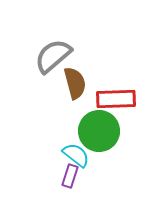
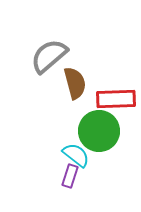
gray semicircle: moved 4 px left
